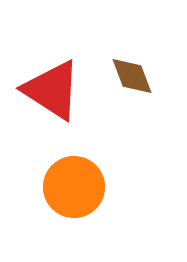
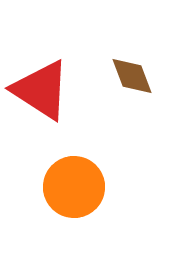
red triangle: moved 11 px left
